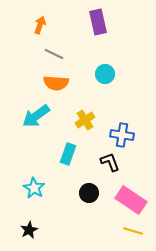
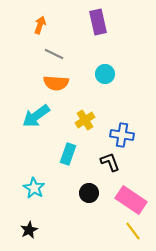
yellow line: rotated 36 degrees clockwise
